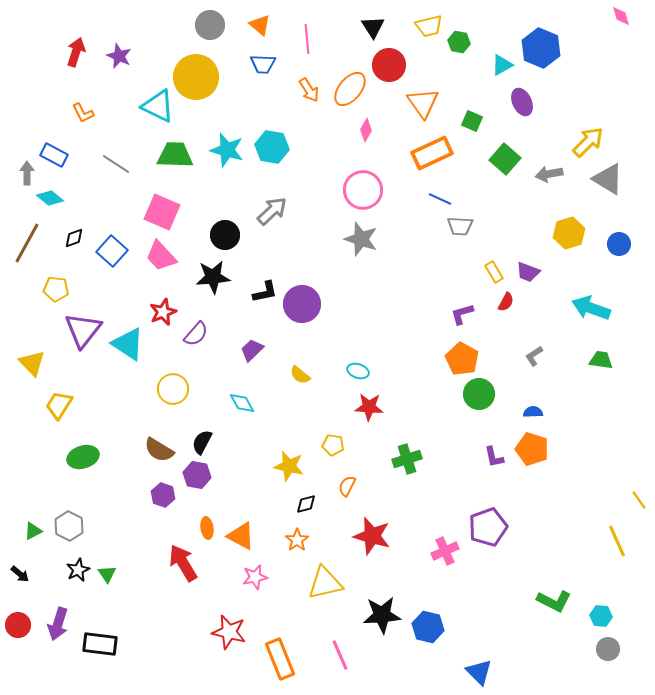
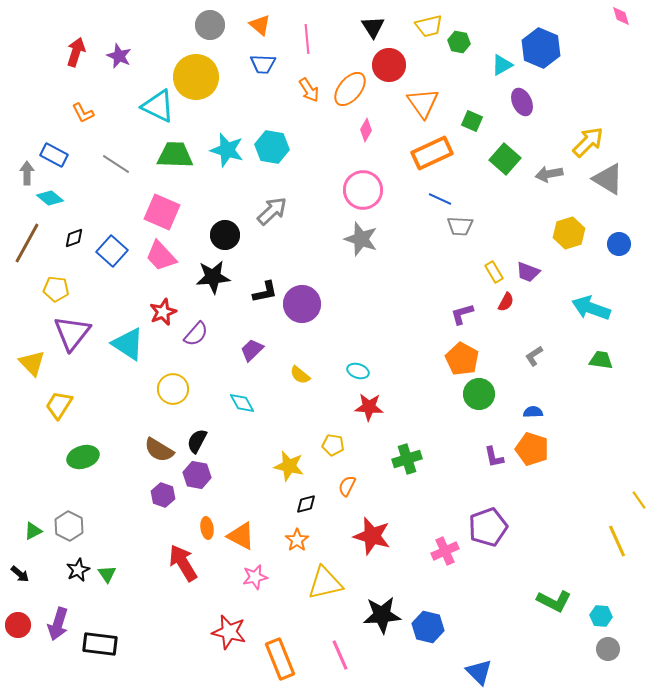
purple triangle at (83, 330): moved 11 px left, 3 px down
black semicircle at (202, 442): moved 5 px left, 1 px up
